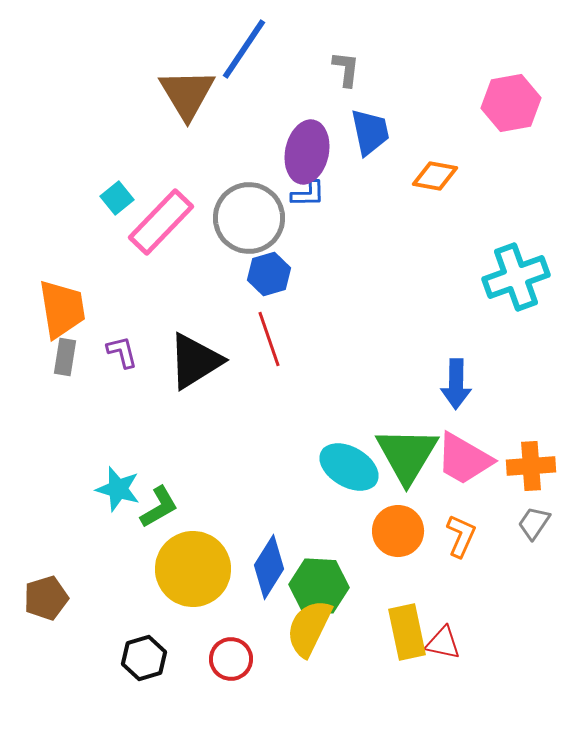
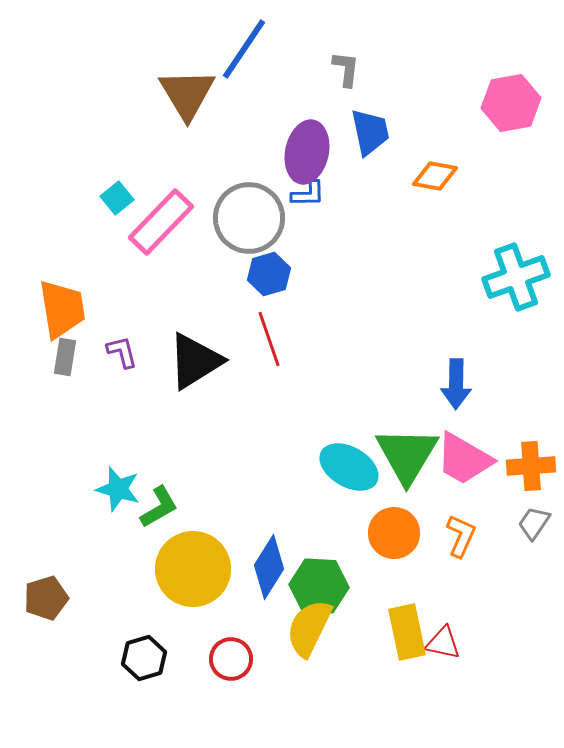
orange circle: moved 4 px left, 2 px down
